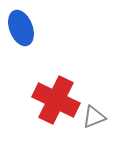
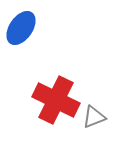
blue ellipse: rotated 56 degrees clockwise
